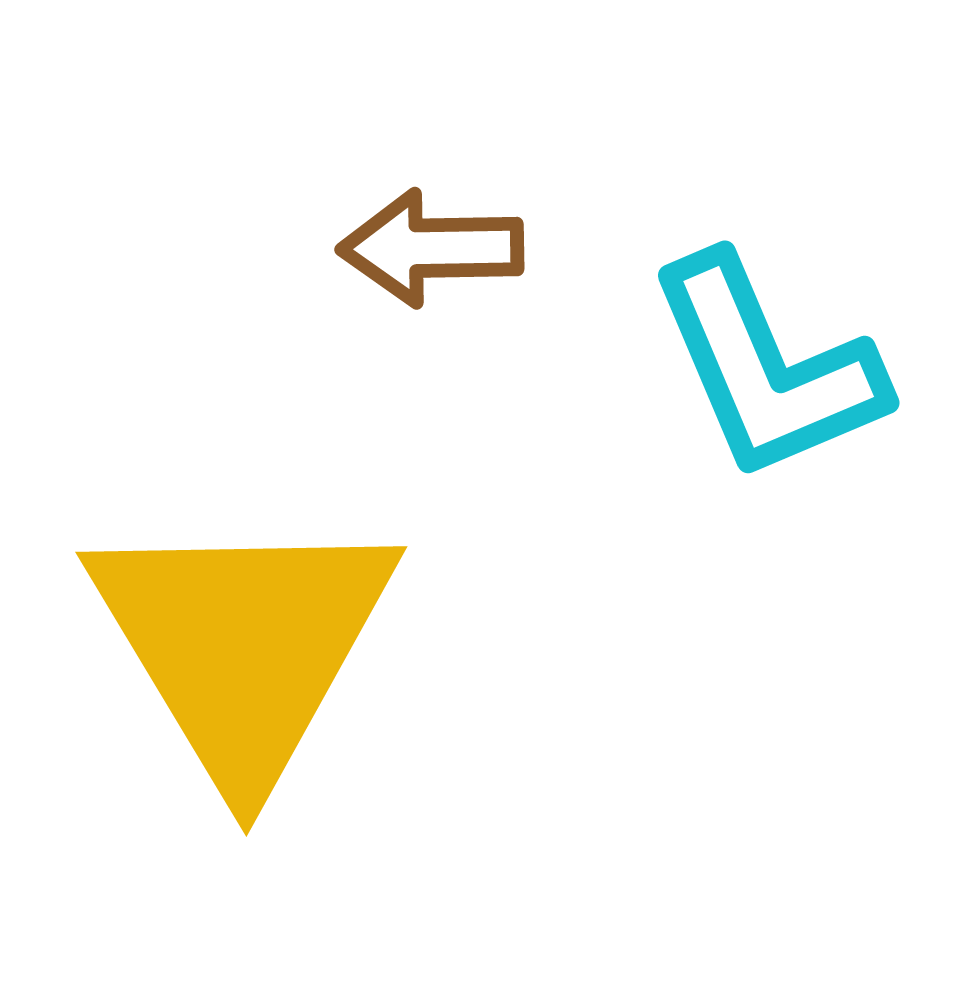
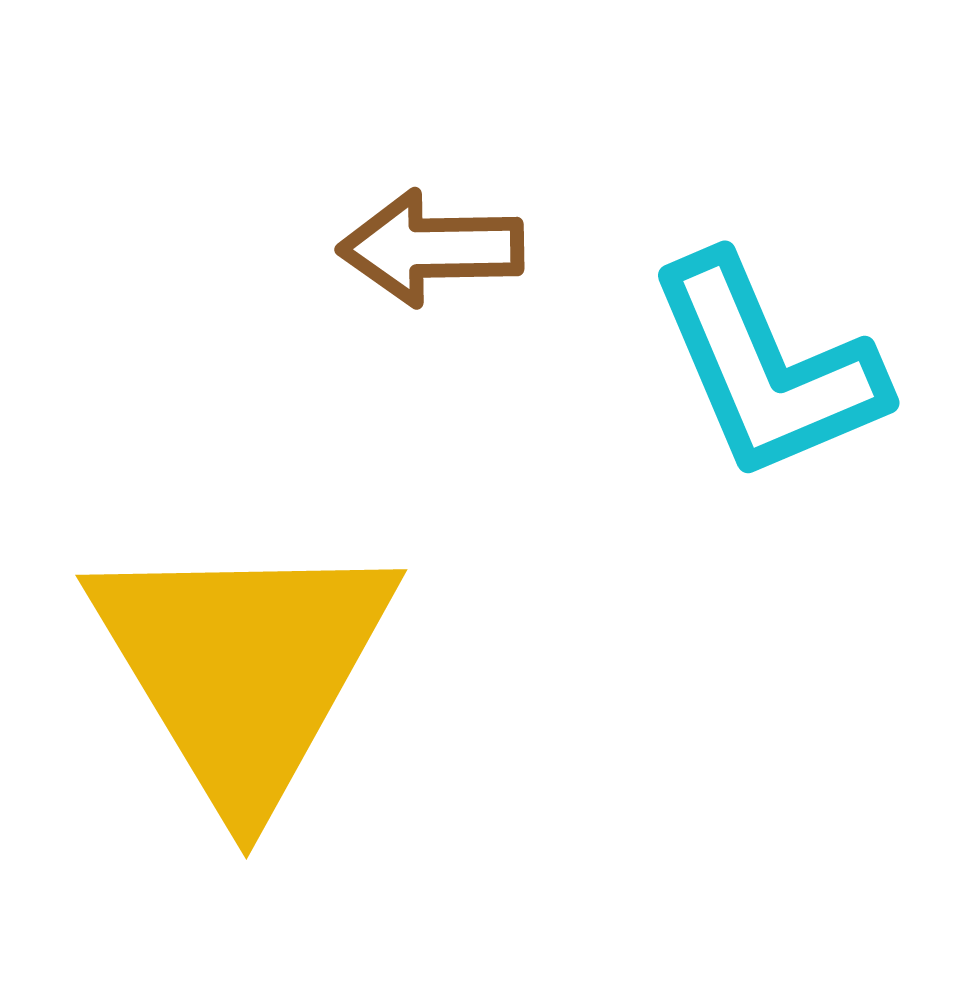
yellow triangle: moved 23 px down
